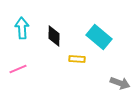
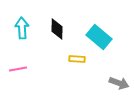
black diamond: moved 3 px right, 7 px up
pink line: rotated 12 degrees clockwise
gray arrow: moved 1 px left
